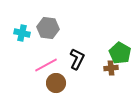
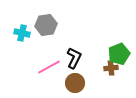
gray hexagon: moved 2 px left, 3 px up; rotated 15 degrees counterclockwise
green pentagon: moved 1 px left, 1 px down; rotated 20 degrees clockwise
black L-shape: moved 3 px left, 1 px up
pink line: moved 3 px right, 2 px down
brown circle: moved 19 px right
